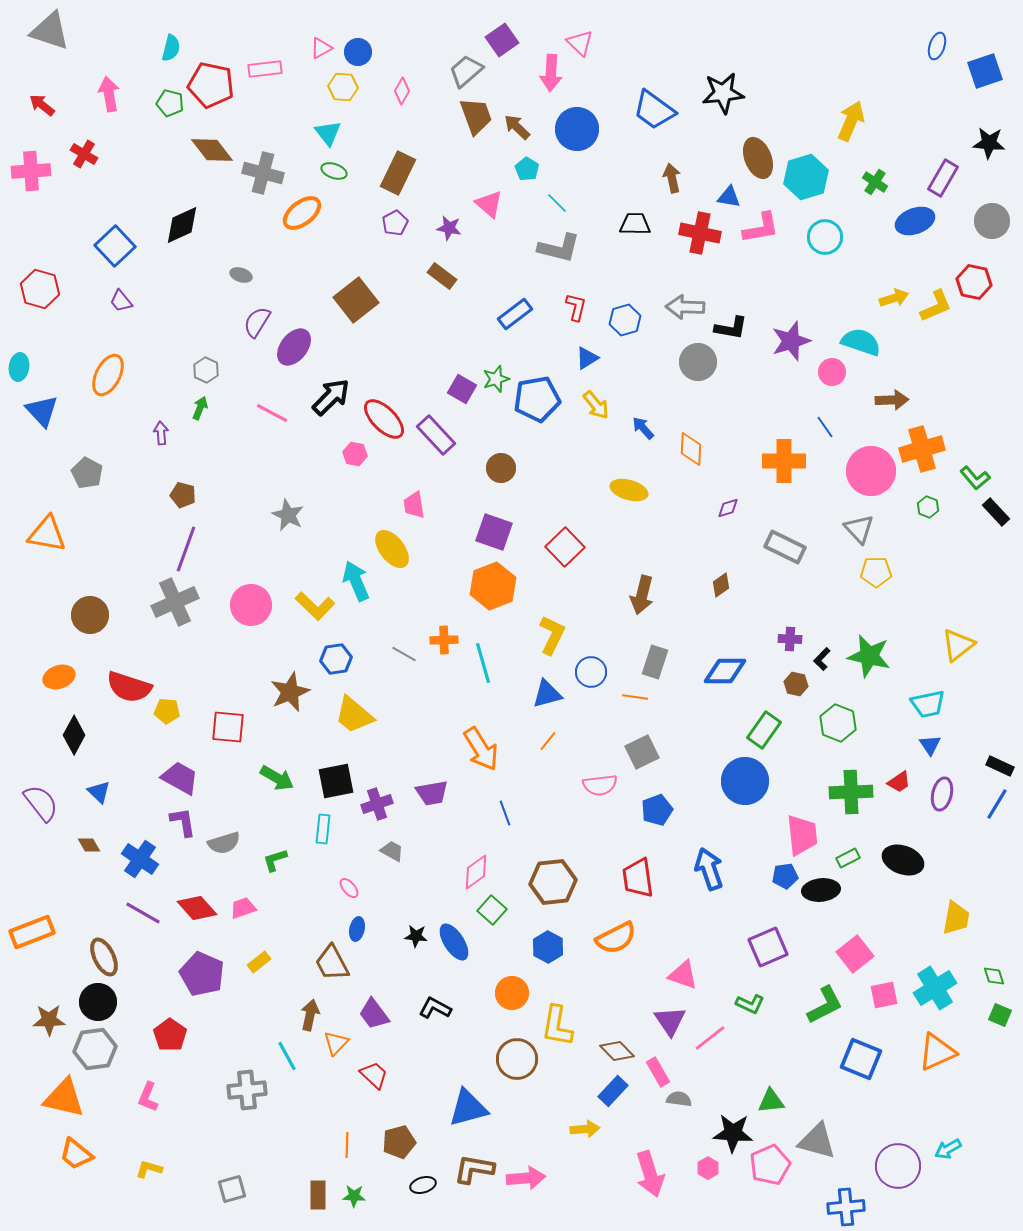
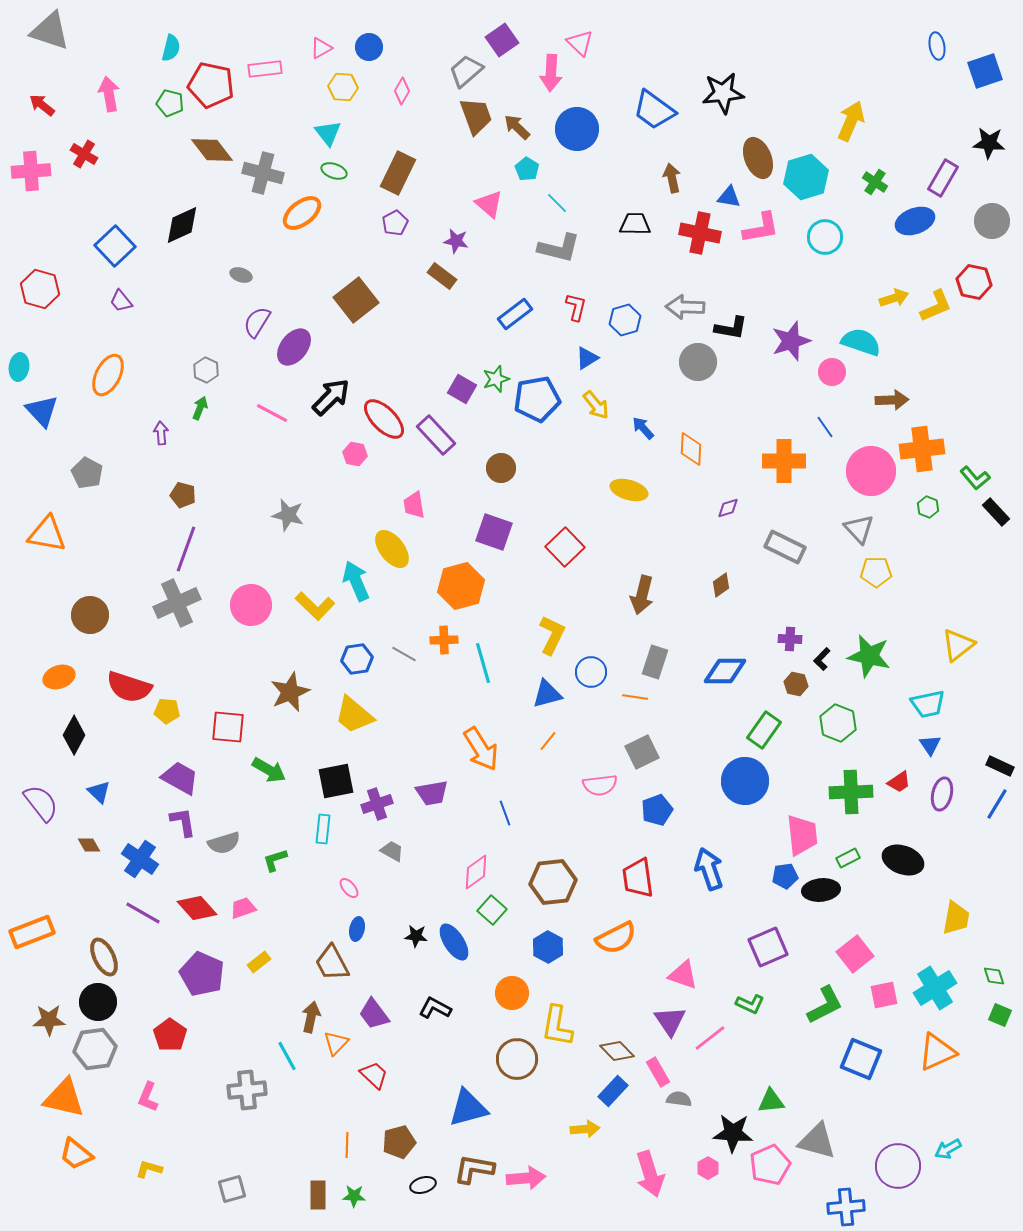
blue ellipse at (937, 46): rotated 28 degrees counterclockwise
blue circle at (358, 52): moved 11 px right, 5 px up
purple star at (449, 228): moved 7 px right, 13 px down
orange cross at (922, 449): rotated 9 degrees clockwise
gray star at (288, 515): rotated 12 degrees counterclockwise
orange hexagon at (493, 586): moved 32 px left; rotated 6 degrees clockwise
gray cross at (175, 602): moved 2 px right, 1 px down
blue hexagon at (336, 659): moved 21 px right
green arrow at (277, 778): moved 8 px left, 8 px up
brown arrow at (310, 1015): moved 1 px right, 2 px down
